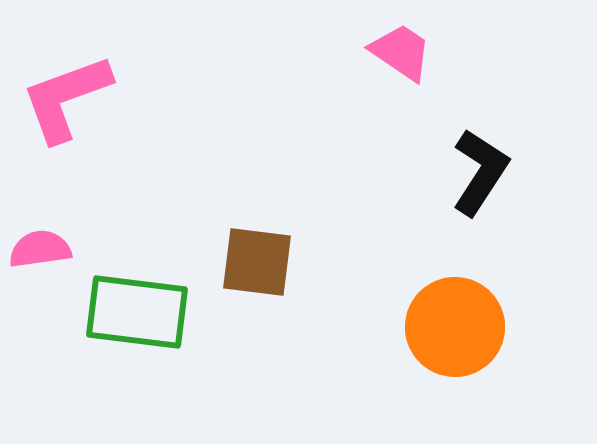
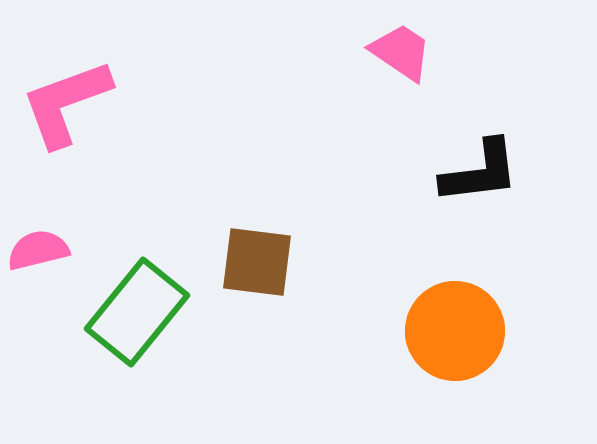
pink L-shape: moved 5 px down
black L-shape: rotated 50 degrees clockwise
pink semicircle: moved 2 px left, 1 px down; rotated 6 degrees counterclockwise
green rectangle: rotated 58 degrees counterclockwise
orange circle: moved 4 px down
